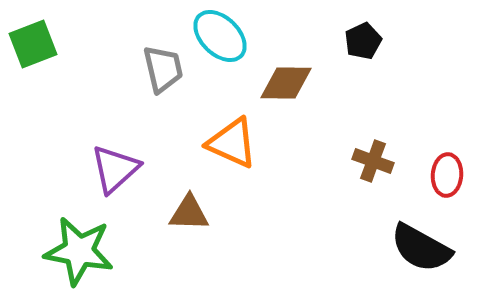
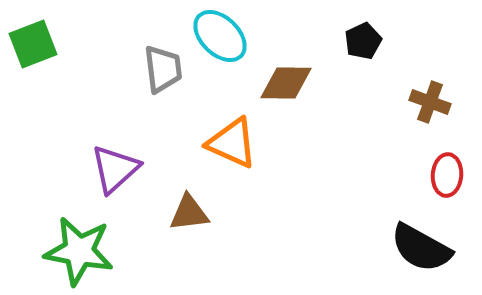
gray trapezoid: rotated 6 degrees clockwise
brown cross: moved 57 px right, 59 px up
brown triangle: rotated 9 degrees counterclockwise
